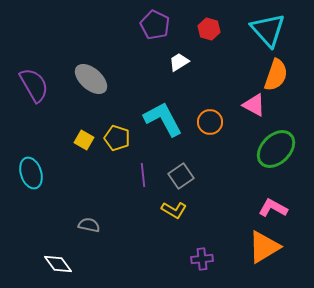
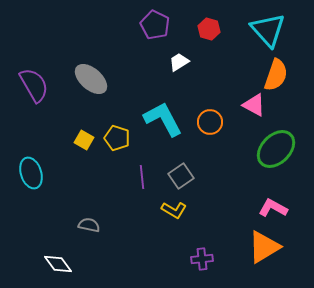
purple line: moved 1 px left, 2 px down
